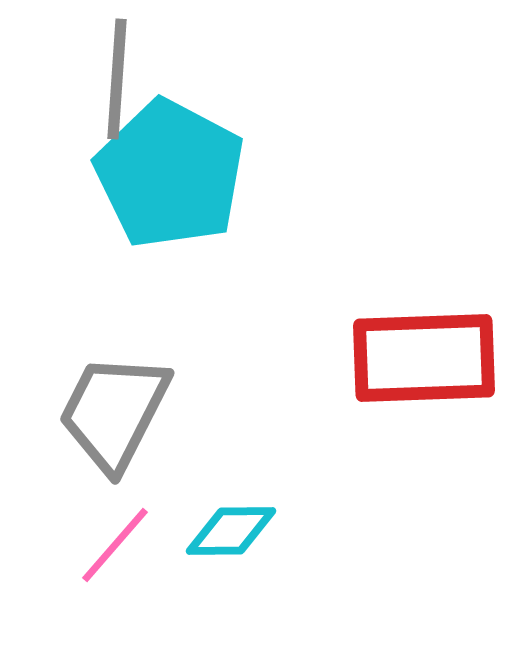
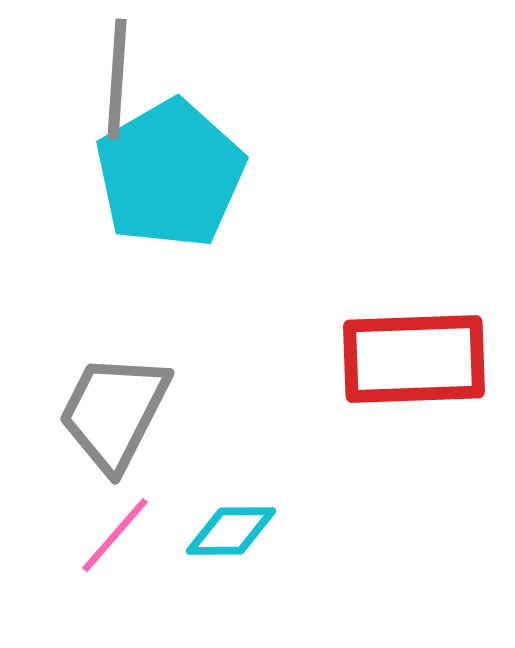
cyan pentagon: rotated 14 degrees clockwise
red rectangle: moved 10 px left, 1 px down
pink line: moved 10 px up
